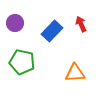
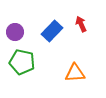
purple circle: moved 9 px down
